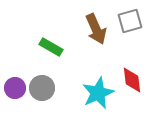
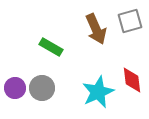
cyan star: moved 1 px up
